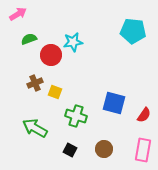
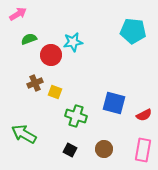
red semicircle: rotated 28 degrees clockwise
green arrow: moved 11 px left, 6 px down
